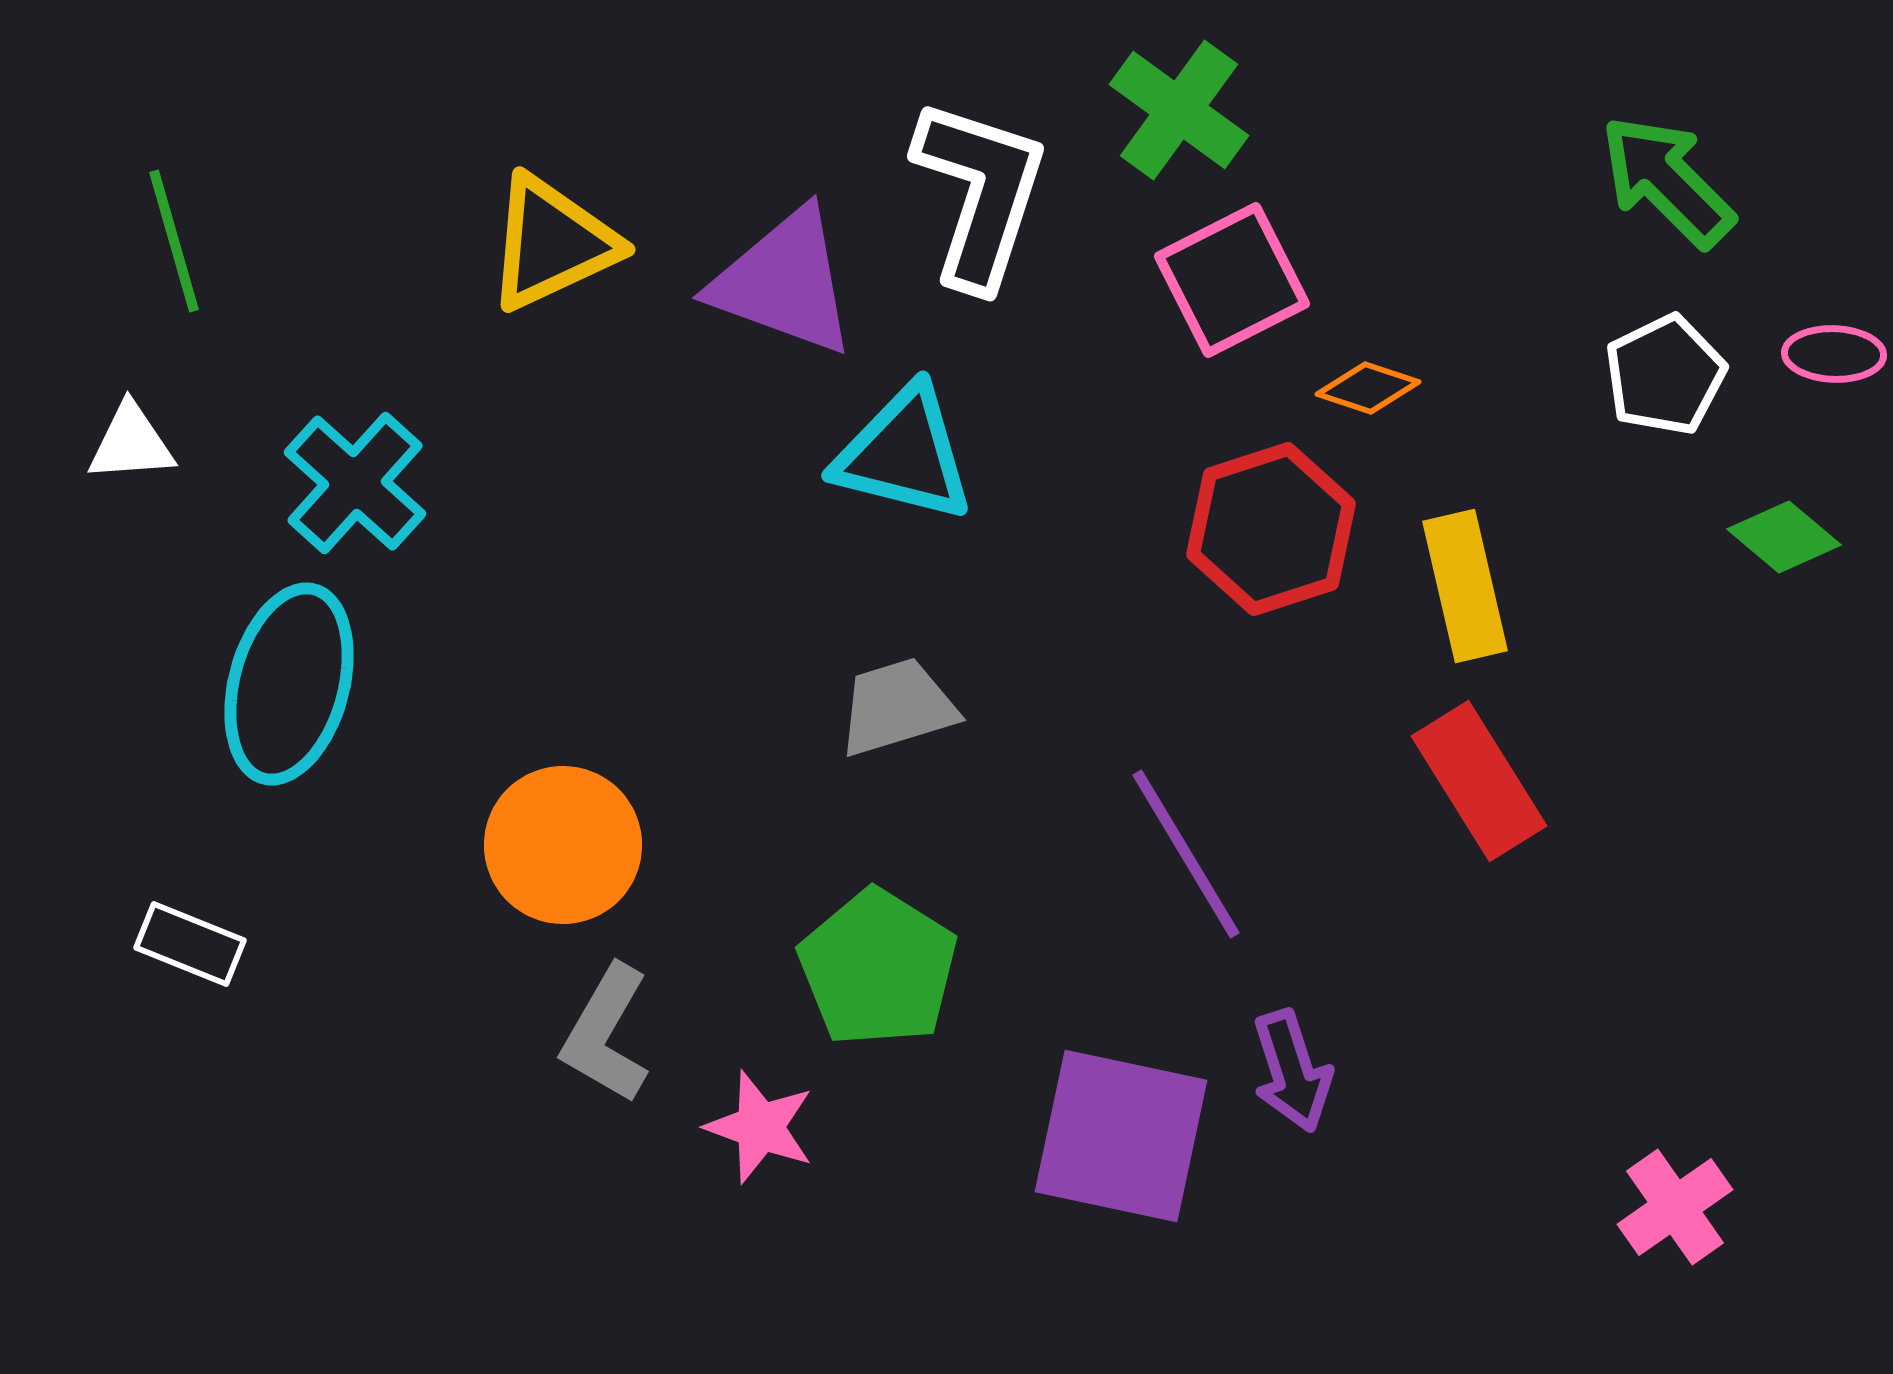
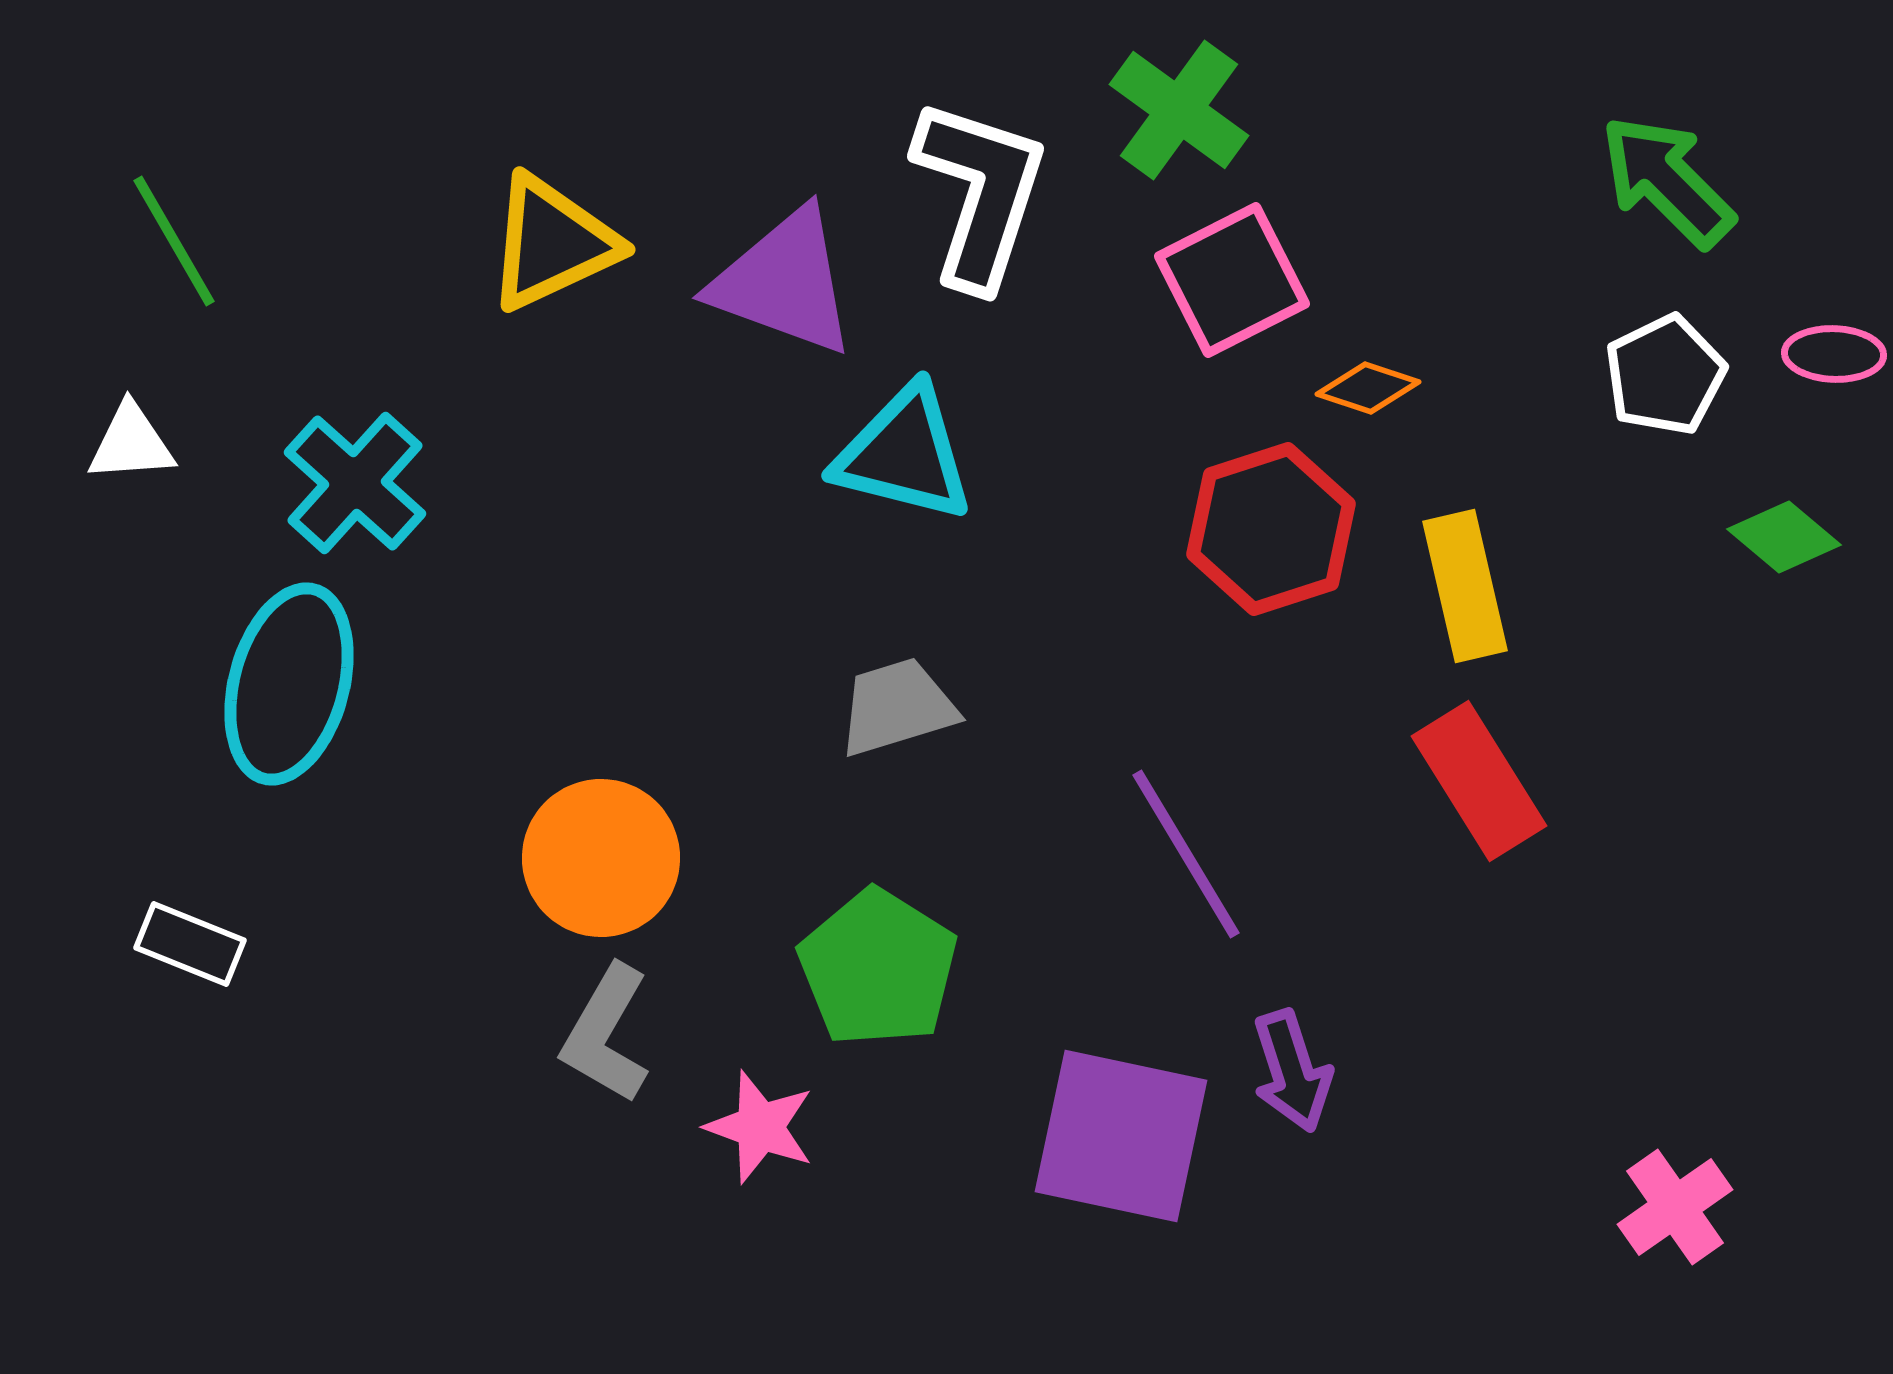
green line: rotated 14 degrees counterclockwise
orange circle: moved 38 px right, 13 px down
